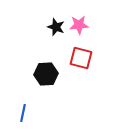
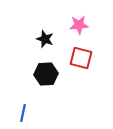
black star: moved 11 px left, 12 px down
